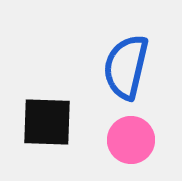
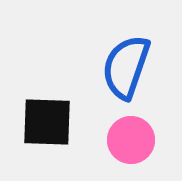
blue semicircle: rotated 6 degrees clockwise
